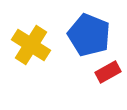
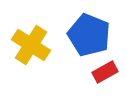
red rectangle: moved 3 px left
